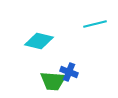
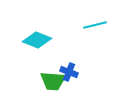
cyan line: moved 1 px down
cyan diamond: moved 2 px left, 1 px up; rotated 8 degrees clockwise
